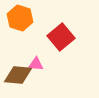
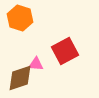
red square: moved 4 px right, 14 px down; rotated 12 degrees clockwise
brown diamond: moved 2 px right, 3 px down; rotated 24 degrees counterclockwise
